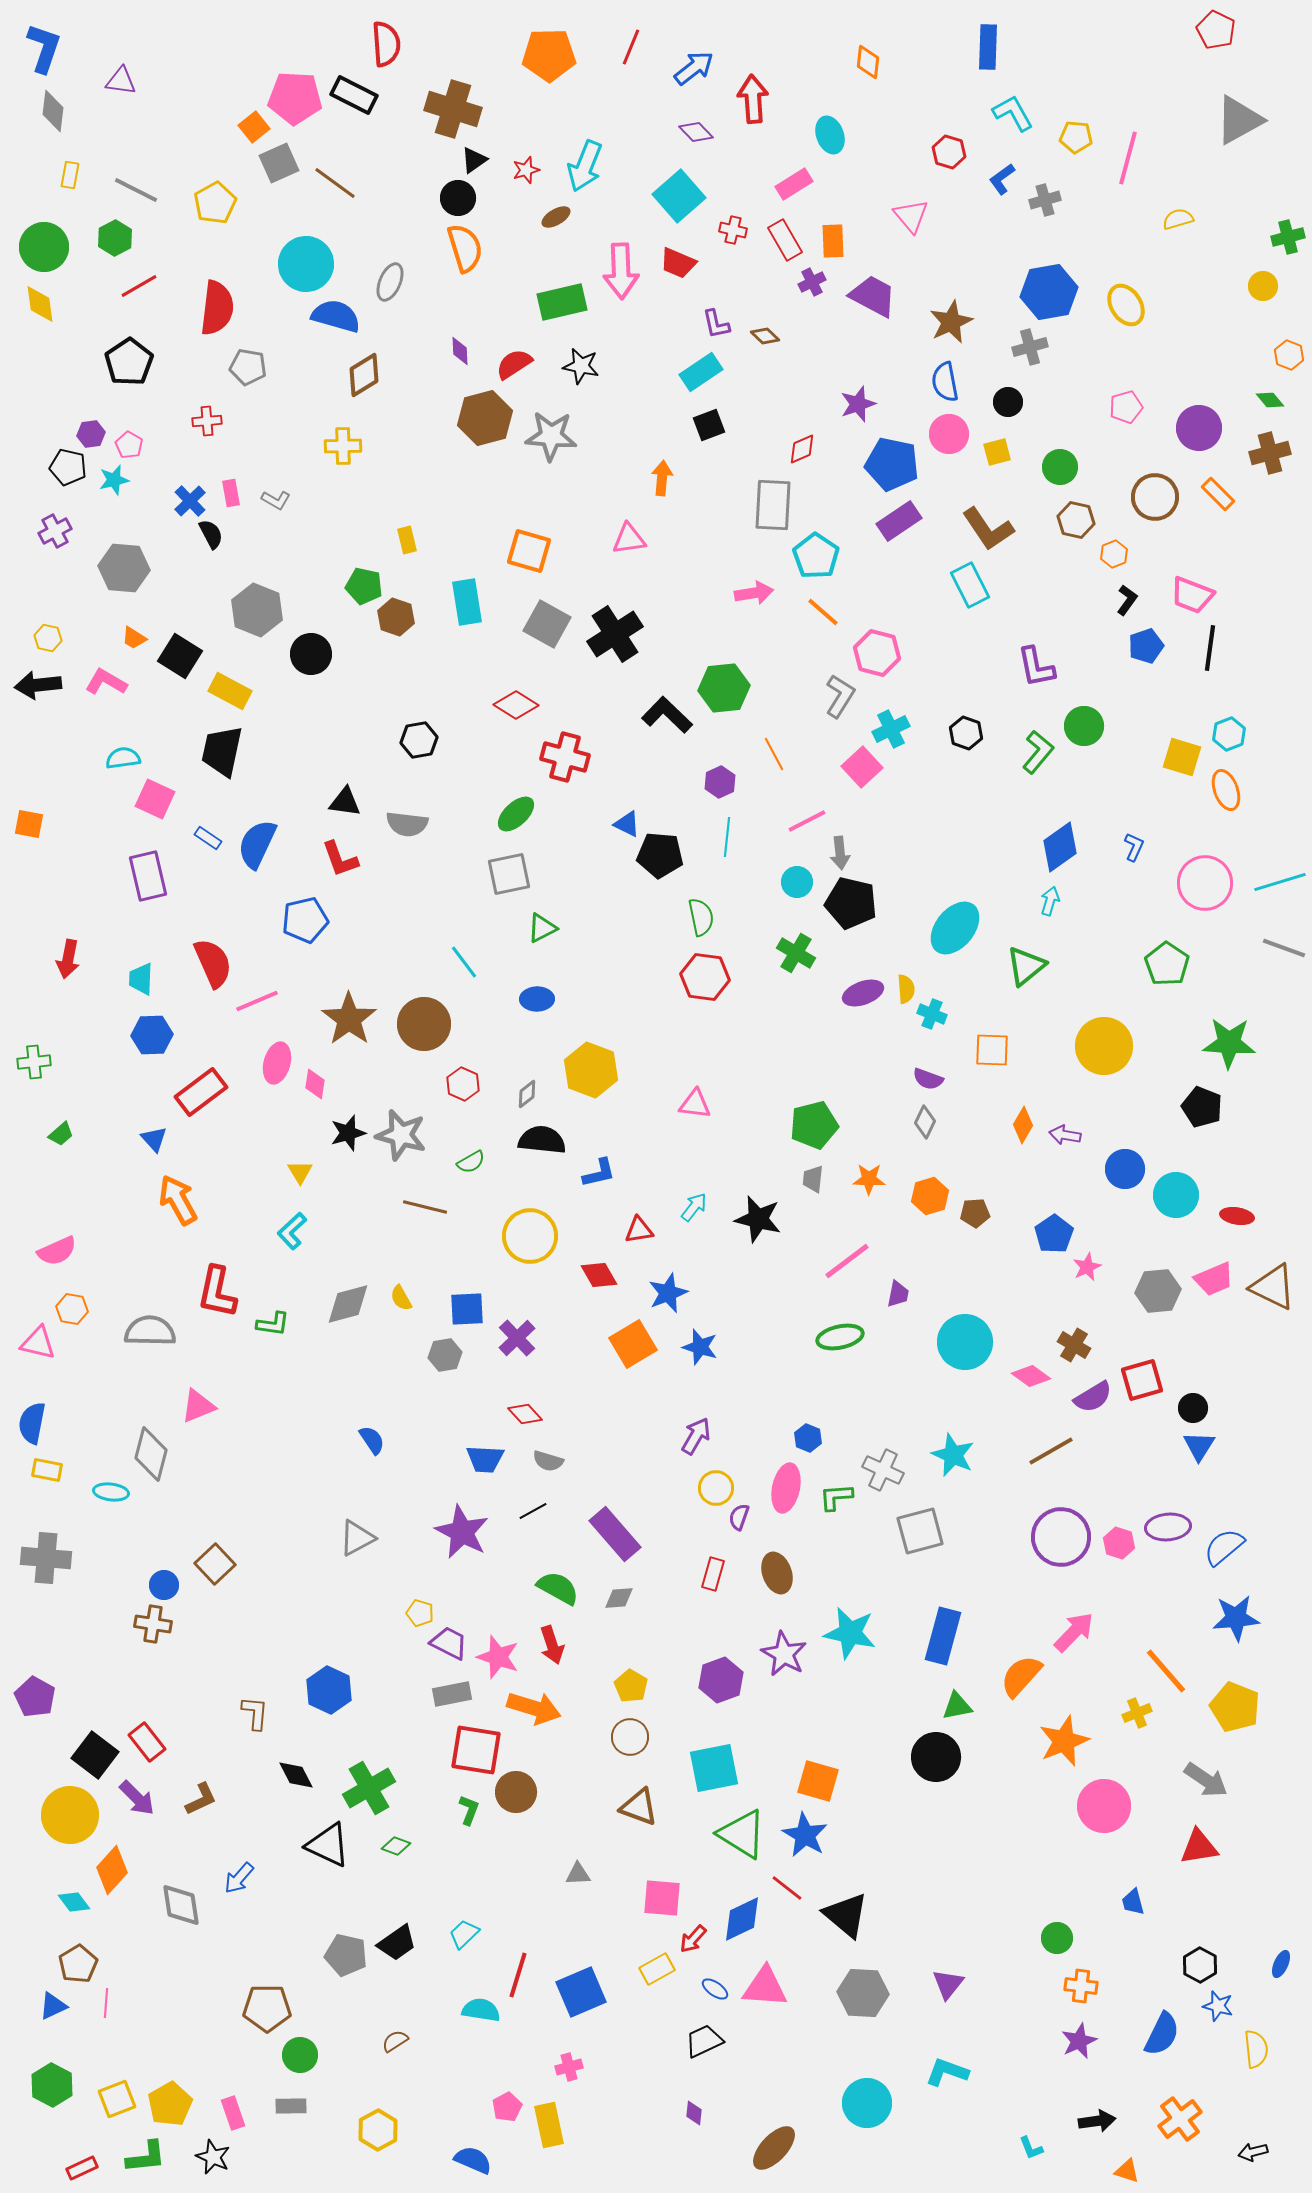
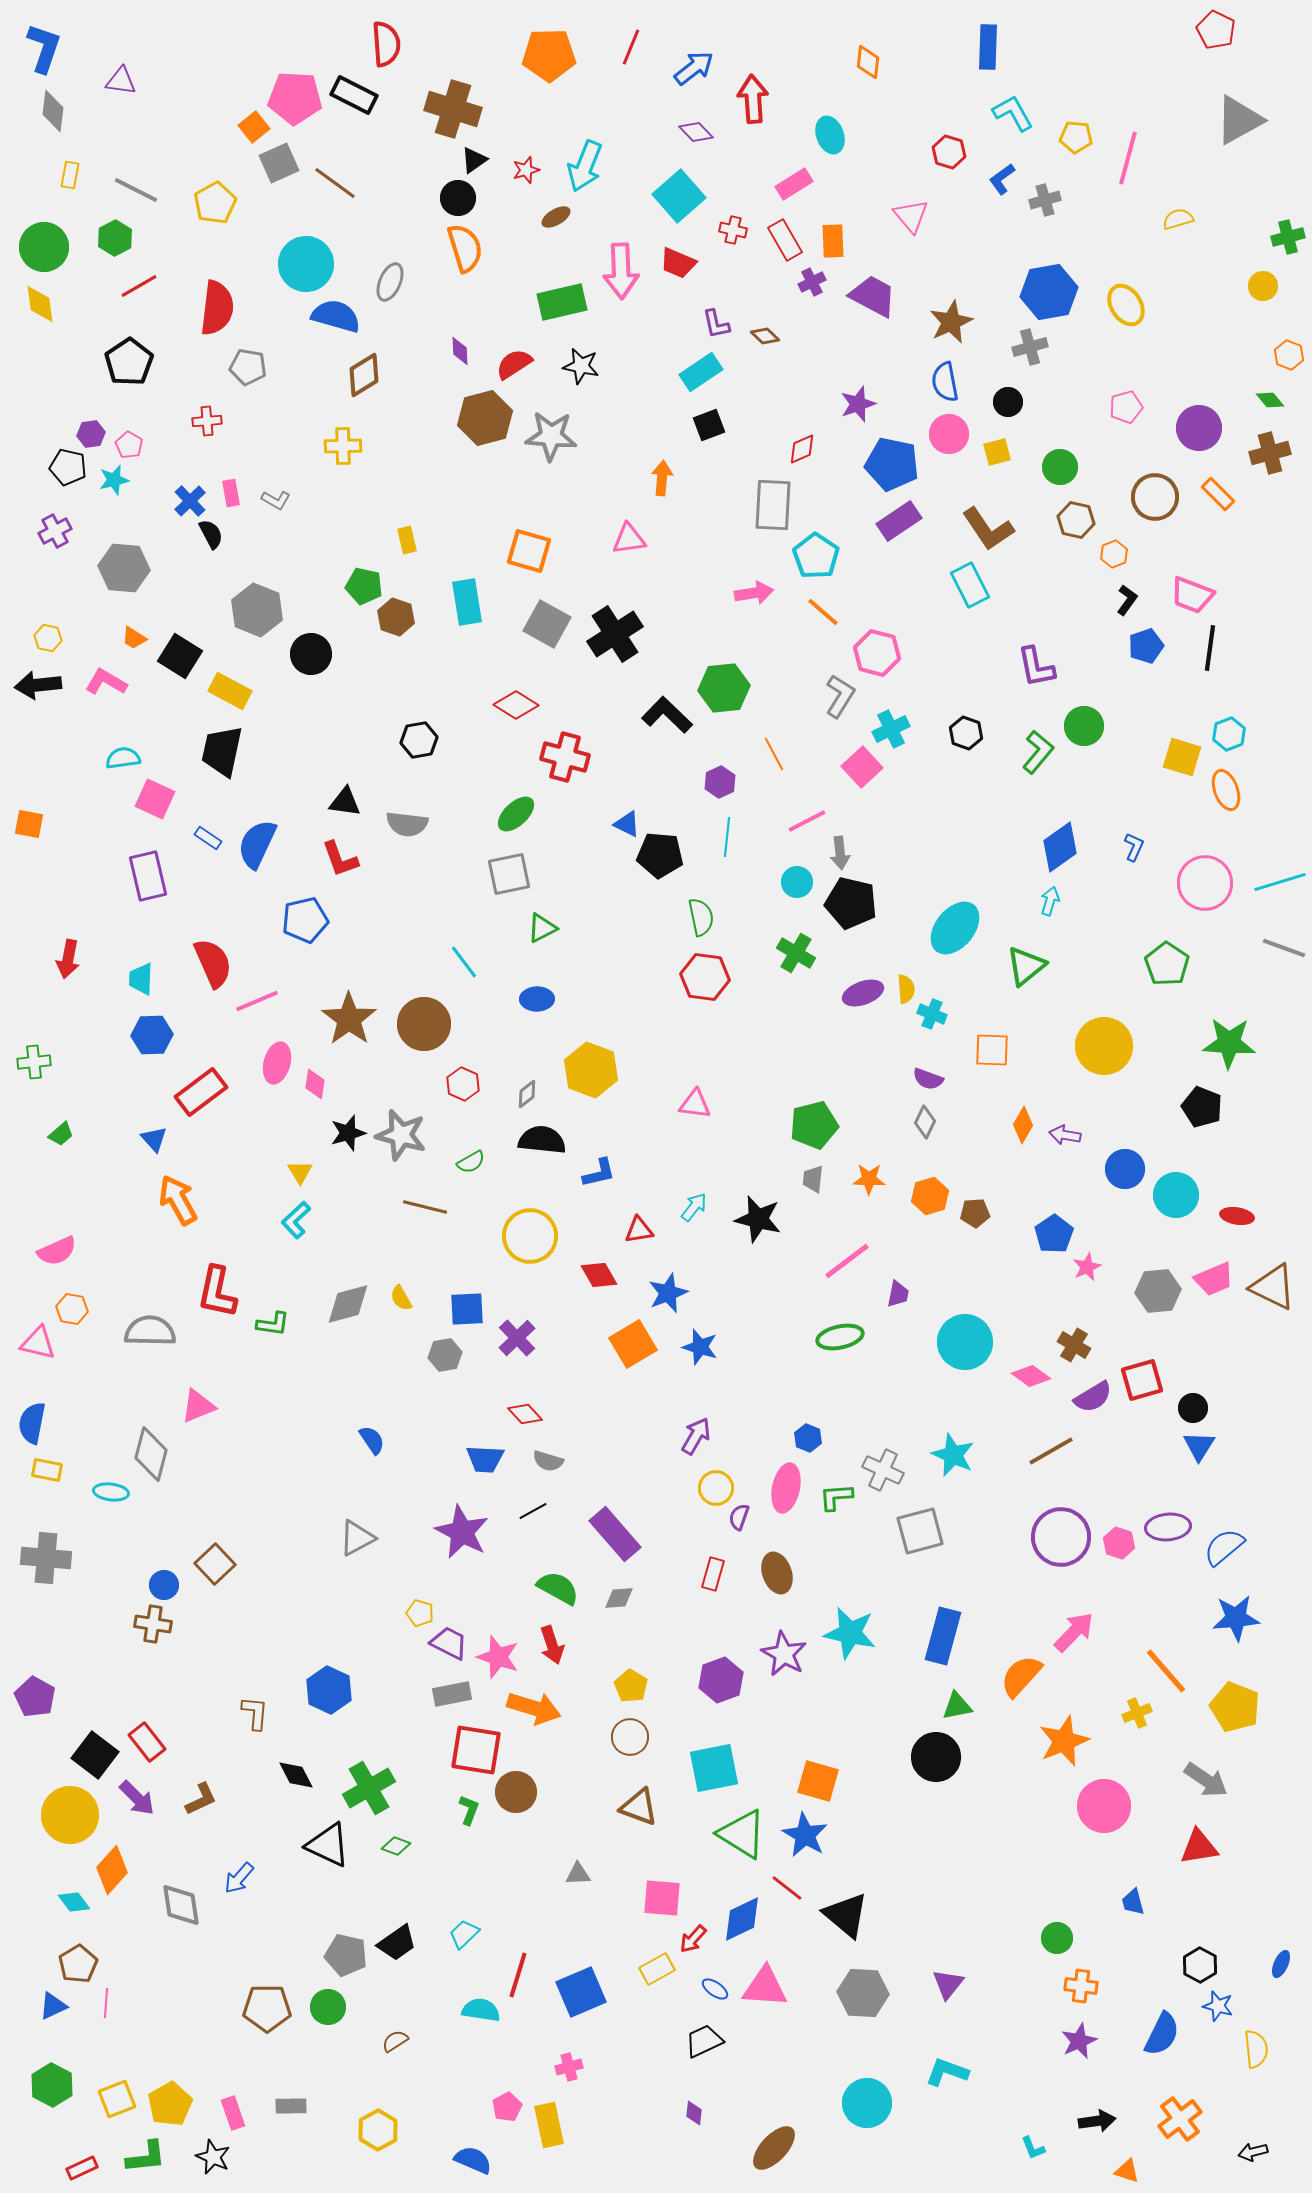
cyan L-shape at (292, 1231): moved 4 px right, 11 px up
green circle at (300, 2055): moved 28 px right, 48 px up
cyan L-shape at (1031, 2148): moved 2 px right
